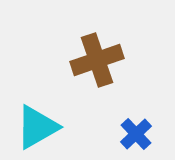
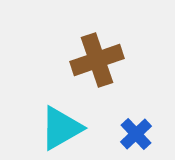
cyan triangle: moved 24 px right, 1 px down
